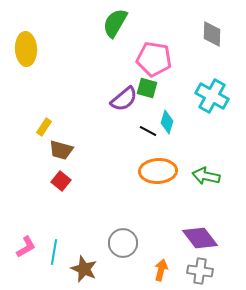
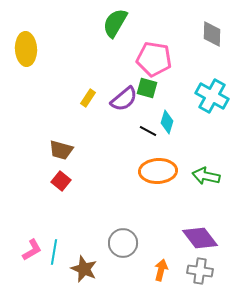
yellow rectangle: moved 44 px right, 29 px up
pink L-shape: moved 6 px right, 3 px down
